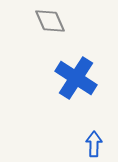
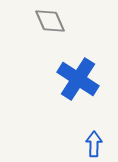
blue cross: moved 2 px right, 1 px down
